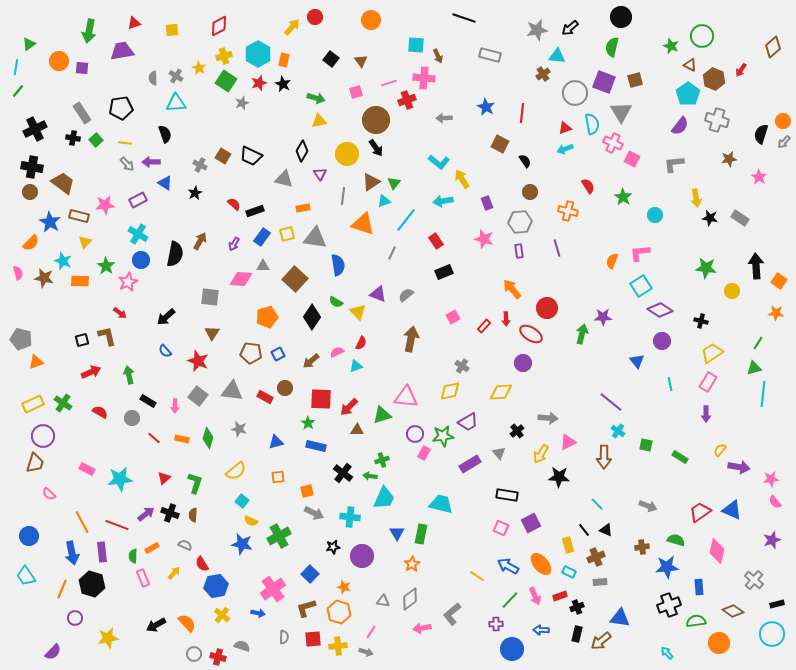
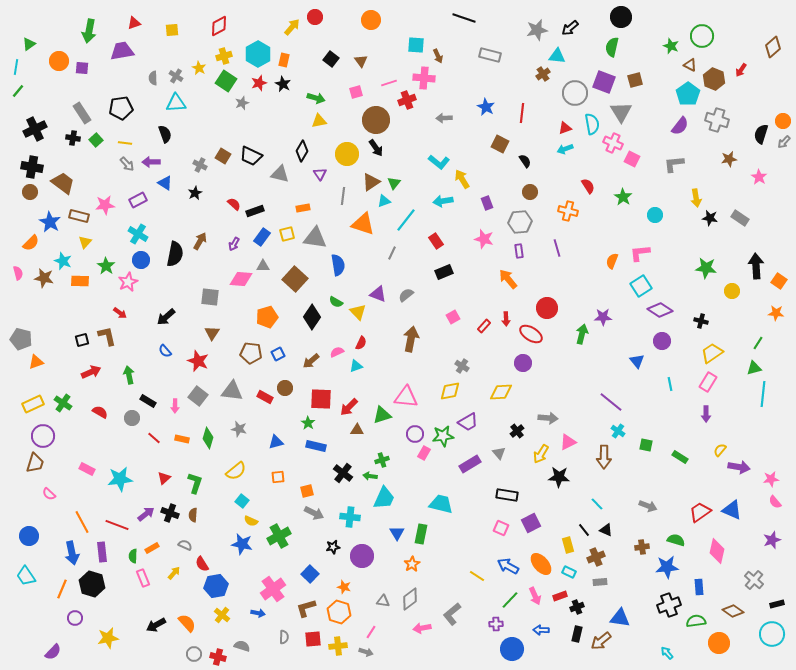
gray triangle at (284, 179): moved 4 px left, 5 px up
orange arrow at (512, 289): moved 4 px left, 10 px up
